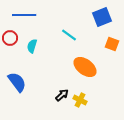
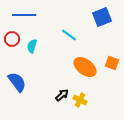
red circle: moved 2 px right, 1 px down
orange square: moved 19 px down
